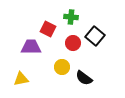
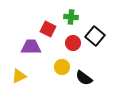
yellow triangle: moved 2 px left, 3 px up; rotated 14 degrees counterclockwise
